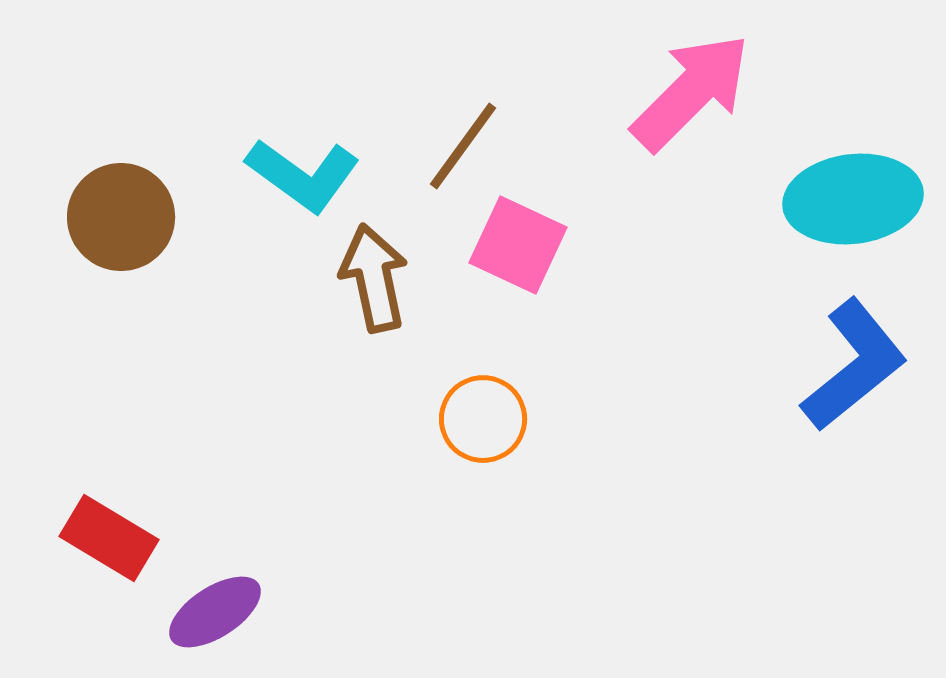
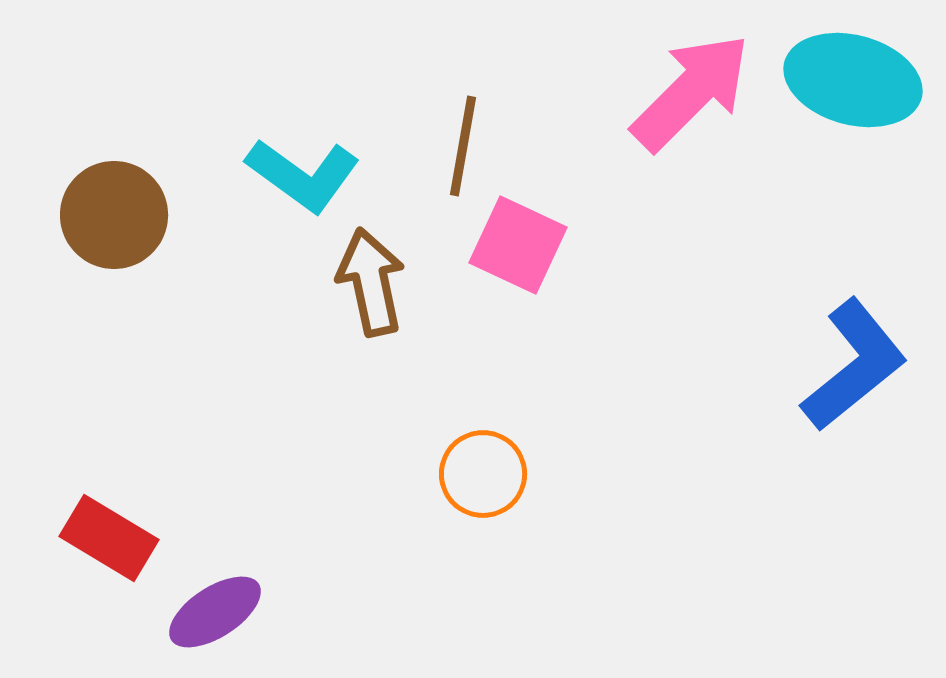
brown line: rotated 26 degrees counterclockwise
cyan ellipse: moved 119 px up; rotated 22 degrees clockwise
brown circle: moved 7 px left, 2 px up
brown arrow: moved 3 px left, 4 px down
orange circle: moved 55 px down
